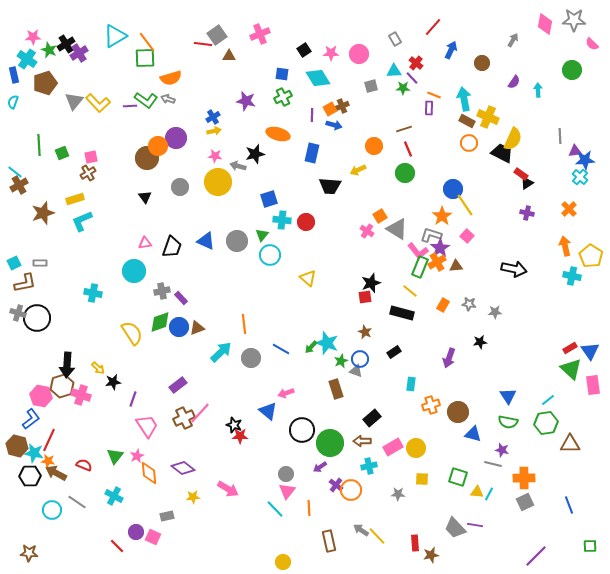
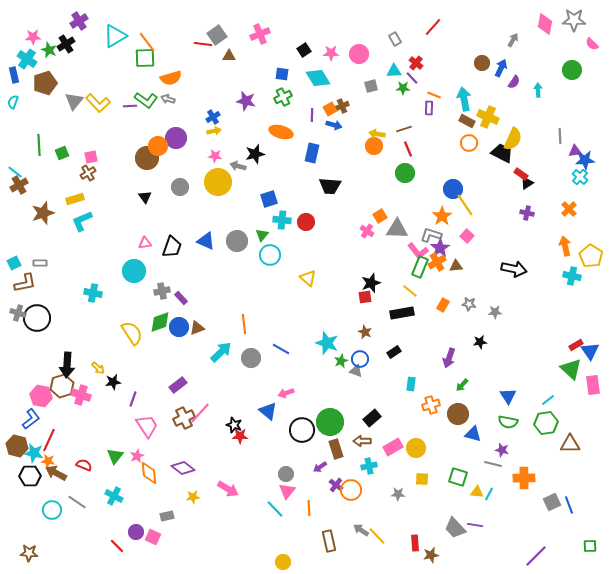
blue arrow at (451, 50): moved 50 px right, 18 px down
purple cross at (79, 53): moved 32 px up
orange ellipse at (278, 134): moved 3 px right, 2 px up
yellow arrow at (358, 170): moved 19 px right, 36 px up; rotated 35 degrees clockwise
gray triangle at (397, 229): rotated 30 degrees counterclockwise
black rectangle at (402, 313): rotated 25 degrees counterclockwise
green arrow at (311, 347): moved 151 px right, 38 px down
red rectangle at (570, 348): moved 6 px right, 3 px up
brown rectangle at (336, 389): moved 60 px down
brown circle at (458, 412): moved 2 px down
green circle at (330, 443): moved 21 px up
gray square at (525, 502): moved 27 px right
